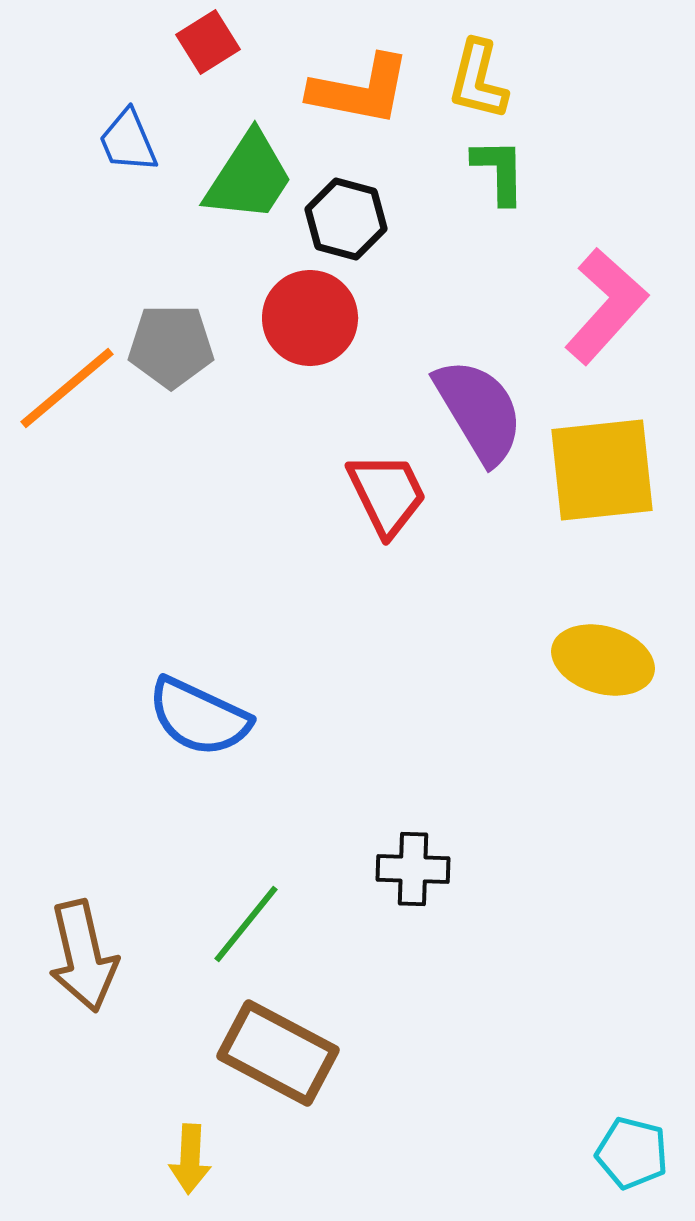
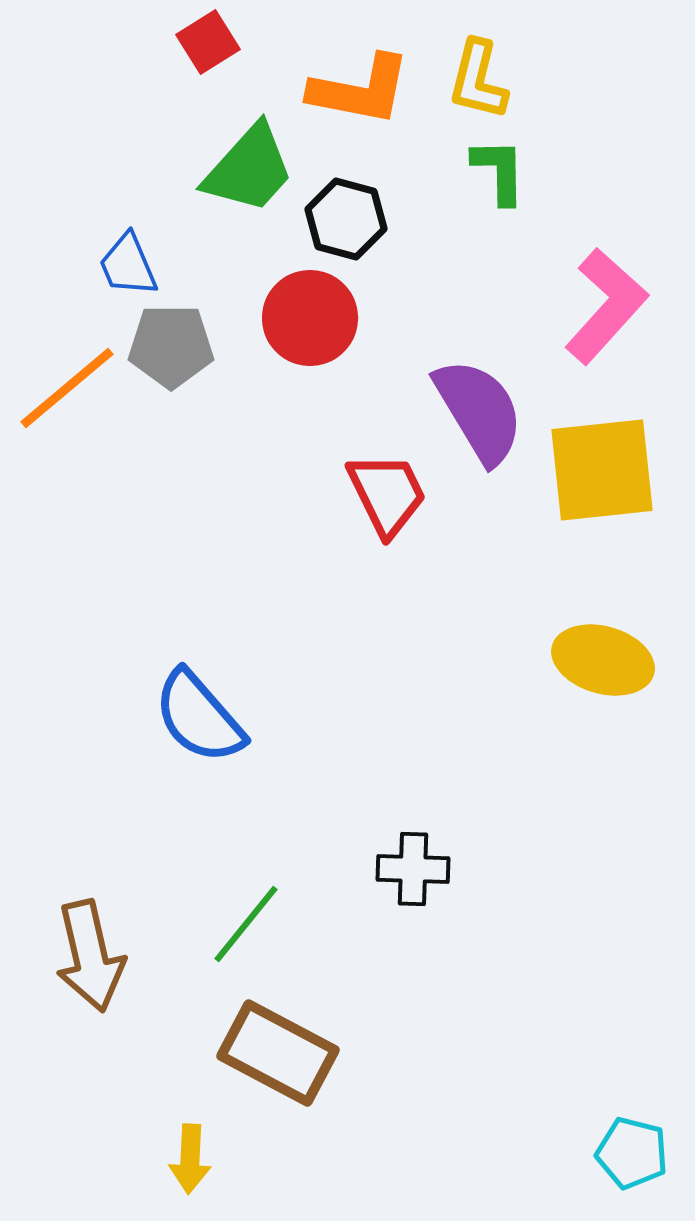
blue trapezoid: moved 124 px down
green trapezoid: moved 8 px up; rotated 9 degrees clockwise
blue semicircle: rotated 24 degrees clockwise
brown arrow: moved 7 px right
